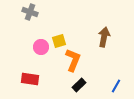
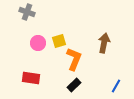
gray cross: moved 3 px left
brown arrow: moved 6 px down
pink circle: moved 3 px left, 4 px up
orange L-shape: moved 1 px right, 1 px up
red rectangle: moved 1 px right, 1 px up
black rectangle: moved 5 px left
